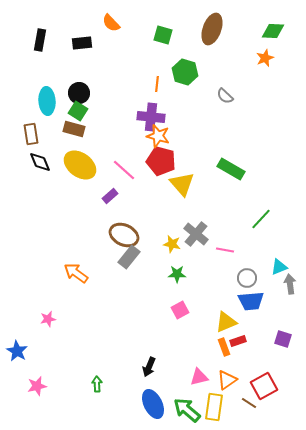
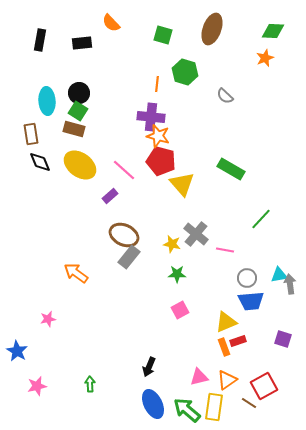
cyan triangle at (279, 267): moved 8 px down; rotated 12 degrees clockwise
green arrow at (97, 384): moved 7 px left
